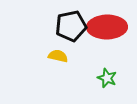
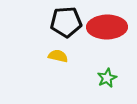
black pentagon: moved 5 px left, 4 px up; rotated 8 degrees clockwise
green star: rotated 24 degrees clockwise
